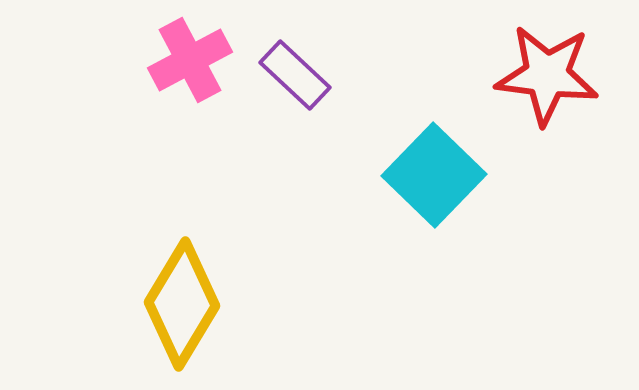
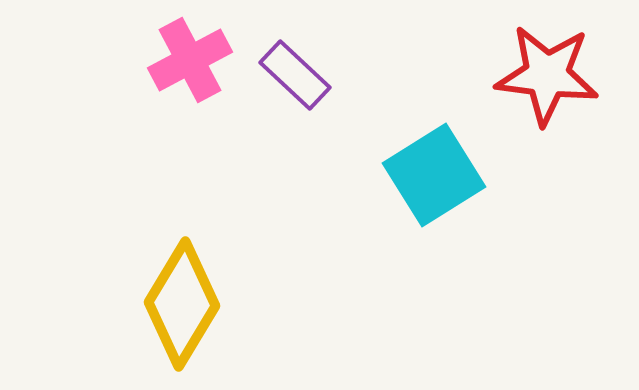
cyan square: rotated 14 degrees clockwise
